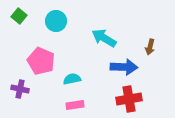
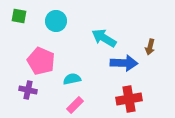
green square: rotated 28 degrees counterclockwise
blue arrow: moved 4 px up
purple cross: moved 8 px right, 1 px down
pink rectangle: rotated 36 degrees counterclockwise
